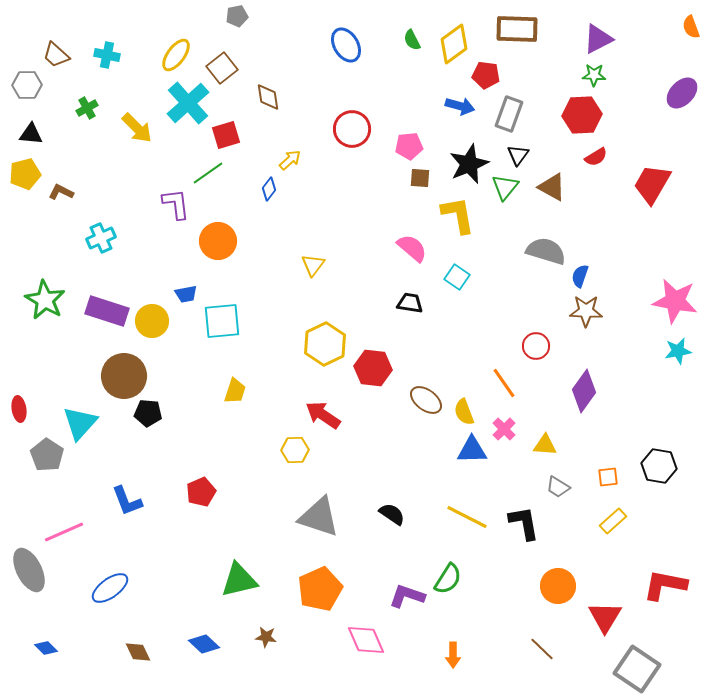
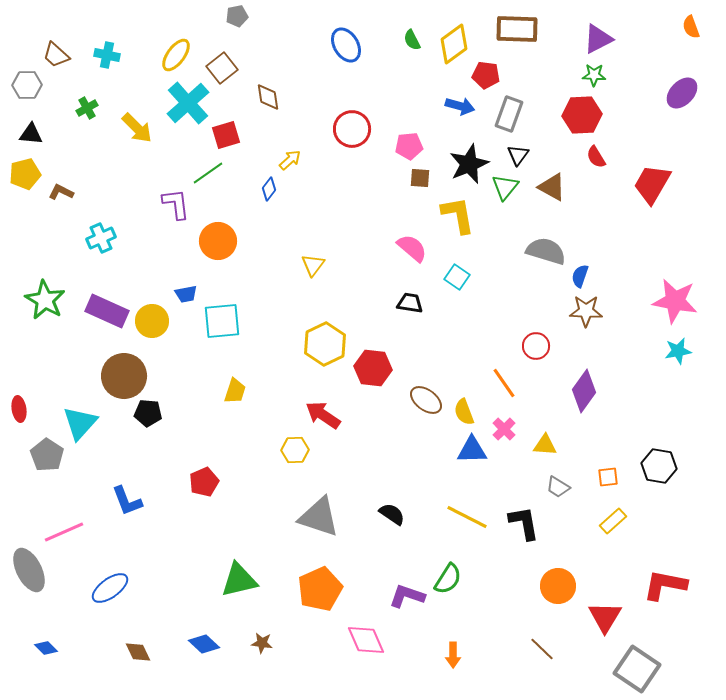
red semicircle at (596, 157): rotated 90 degrees clockwise
purple rectangle at (107, 311): rotated 6 degrees clockwise
red pentagon at (201, 492): moved 3 px right, 10 px up
brown star at (266, 637): moved 4 px left, 6 px down
